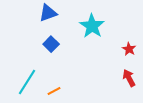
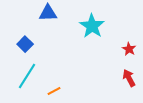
blue triangle: rotated 18 degrees clockwise
blue square: moved 26 px left
cyan line: moved 6 px up
